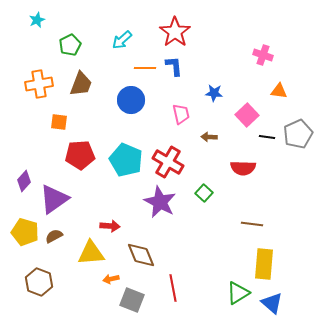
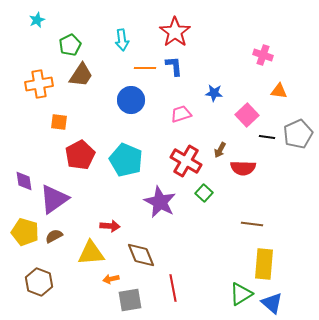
cyan arrow: rotated 55 degrees counterclockwise
brown trapezoid: moved 9 px up; rotated 12 degrees clockwise
pink trapezoid: rotated 95 degrees counterclockwise
brown arrow: moved 11 px right, 13 px down; rotated 63 degrees counterclockwise
red pentagon: rotated 24 degrees counterclockwise
red cross: moved 18 px right, 1 px up
purple diamond: rotated 50 degrees counterclockwise
green triangle: moved 3 px right, 1 px down
gray square: moved 2 px left; rotated 30 degrees counterclockwise
